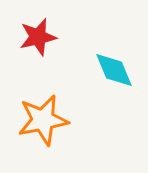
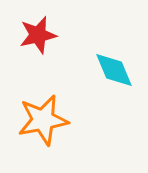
red star: moved 2 px up
